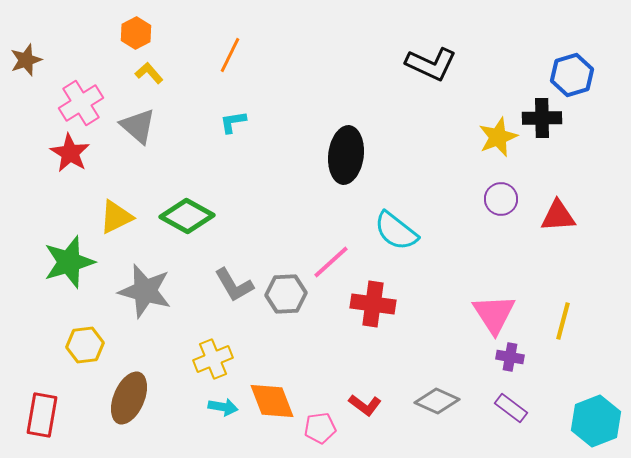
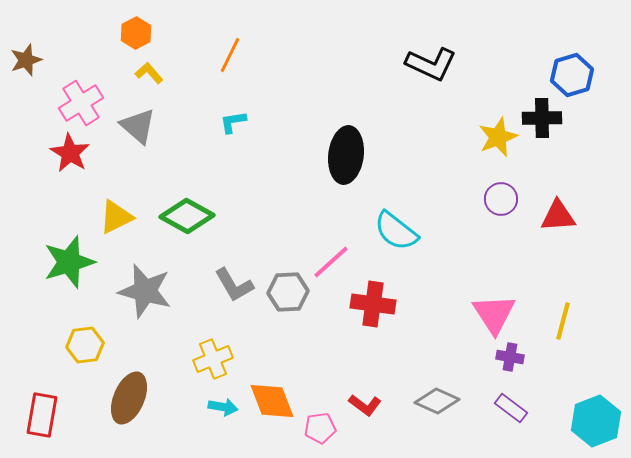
gray hexagon: moved 2 px right, 2 px up
